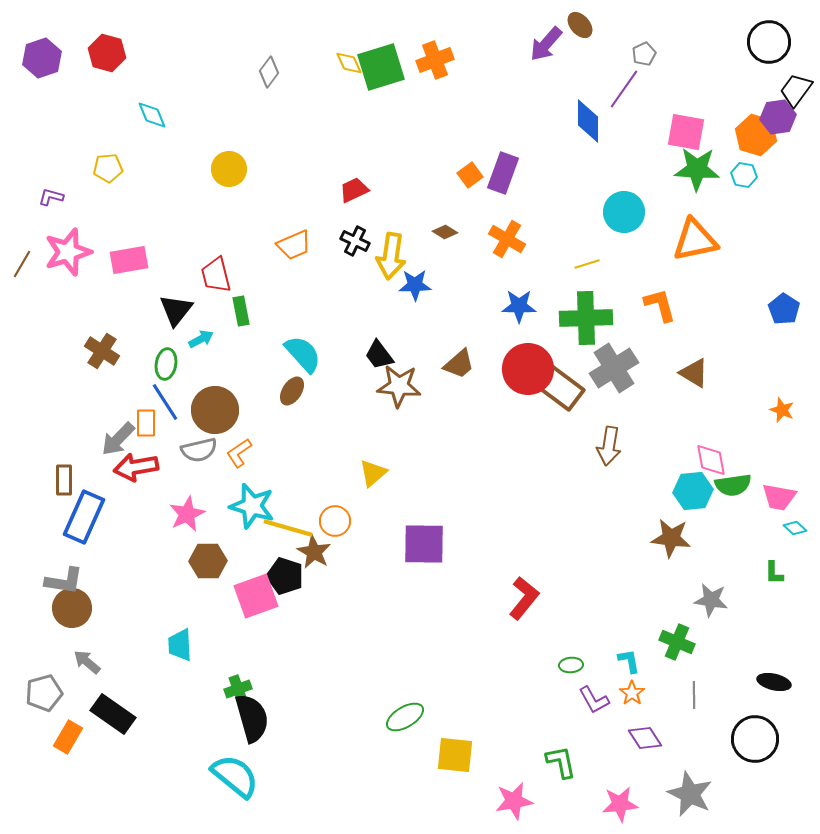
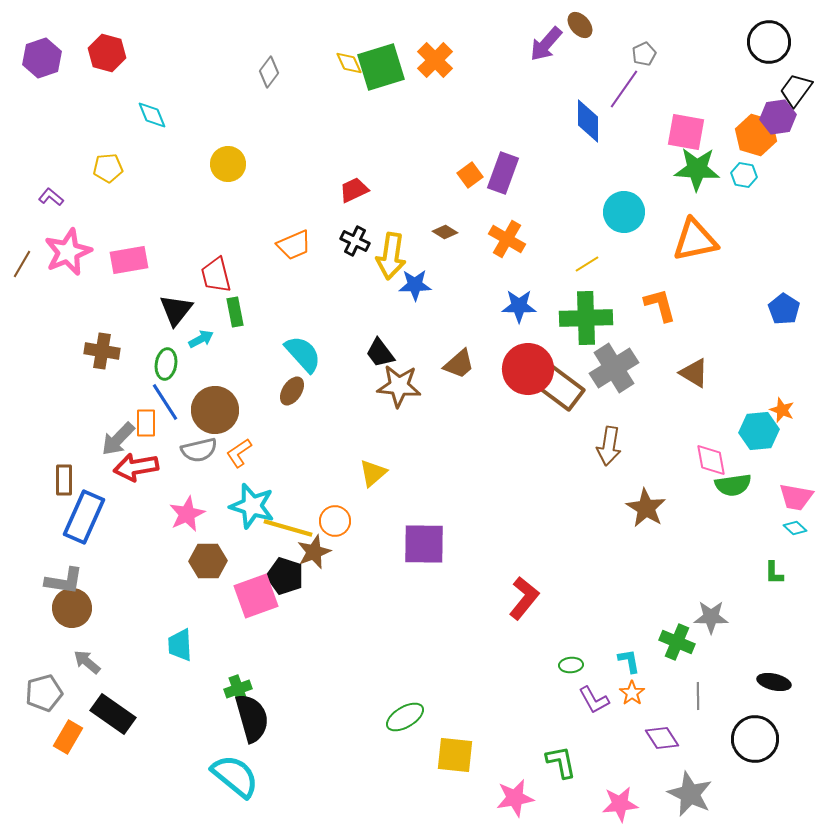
orange cross at (435, 60): rotated 24 degrees counterclockwise
yellow circle at (229, 169): moved 1 px left, 5 px up
purple L-shape at (51, 197): rotated 25 degrees clockwise
pink star at (68, 252): rotated 6 degrees counterclockwise
yellow line at (587, 264): rotated 15 degrees counterclockwise
green rectangle at (241, 311): moved 6 px left, 1 px down
brown cross at (102, 351): rotated 24 degrees counterclockwise
black trapezoid at (379, 355): moved 1 px right, 2 px up
cyan hexagon at (693, 491): moved 66 px right, 60 px up
pink trapezoid at (779, 497): moved 17 px right
brown star at (671, 538): moved 25 px left, 30 px up; rotated 24 degrees clockwise
brown star at (314, 552): rotated 20 degrees clockwise
gray star at (711, 600): moved 17 px down; rotated 8 degrees counterclockwise
gray line at (694, 695): moved 4 px right, 1 px down
purple diamond at (645, 738): moved 17 px right
pink star at (514, 801): moved 1 px right, 3 px up
